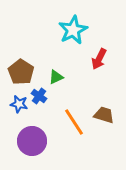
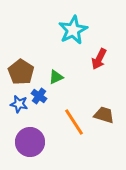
purple circle: moved 2 px left, 1 px down
